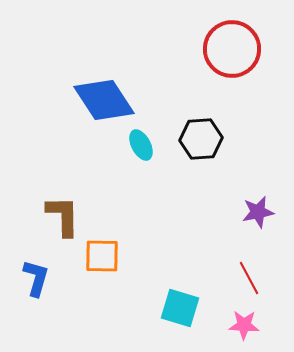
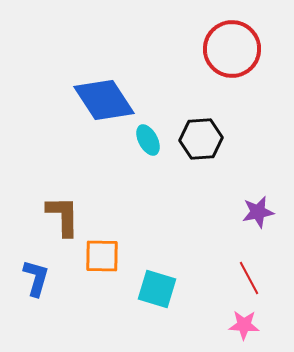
cyan ellipse: moved 7 px right, 5 px up
cyan square: moved 23 px left, 19 px up
